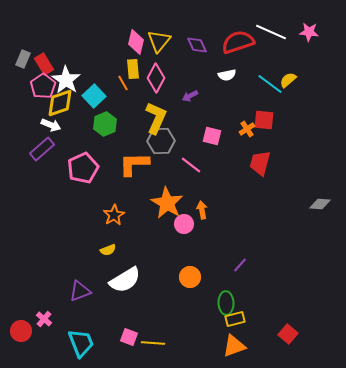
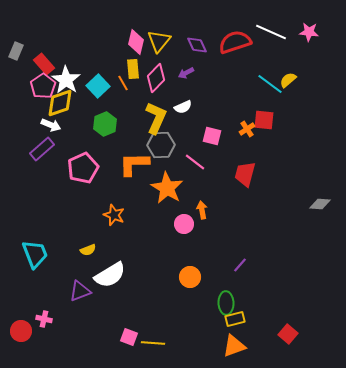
red semicircle at (238, 42): moved 3 px left
gray rectangle at (23, 59): moved 7 px left, 8 px up
red rectangle at (44, 64): rotated 10 degrees counterclockwise
white semicircle at (227, 75): moved 44 px left, 32 px down; rotated 12 degrees counterclockwise
pink diamond at (156, 78): rotated 16 degrees clockwise
cyan square at (94, 96): moved 4 px right, 10 px up
purple arrow at (190, 96): moved 4 px left, 23 px up
gray hexagon at (161, 141): moved 4 px down
red trapezoid at (260, 163): moved 15 px left, 11 px down
pink line at (191, 165): moved 4 px right, 3 px up
orange star at (167, 203): moved 15 px up
orange star at (114, 215): rotated 20 degrees counterclockwise
yellow semicircle at (108, 250): moved 20 px left
white semicircle at (125, 280): moved 15 px left, 5 px up
pink cross at (44, 319): rotated 28 degrees counterclockwise
cyan trapezoid at (81, 343): moved 46 px left, 89 px up
